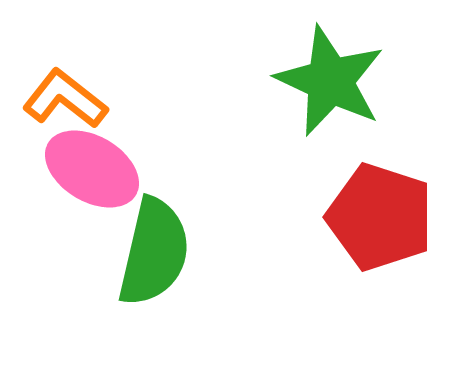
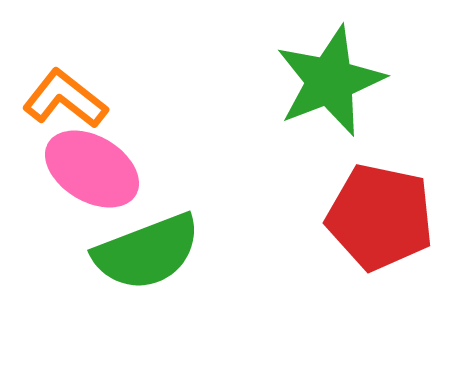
green star: rotated 26 degrees clockwise
red pentagon: rotated 6 degrees counterclockwise
green semicircle: moved 7 px left; rotated 56 degrees clockwise
